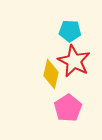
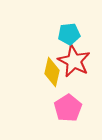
cyan pentagon: moved 1 px left, 3 px down; rotated 10 degrees counterclockwise
yellow diamond: moved 1 px right, 2 px up
